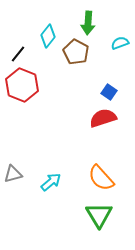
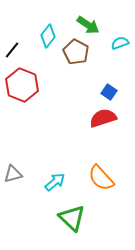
green arrow: moved 2 px down; rotated 60 degrees counterclockwise
black line: moved 6 px left, 4 px up
cyan arrow: moved 4 px right
green triangle: moved 27 px left, 3 px down; rotated 16 degrees counterclockwise
